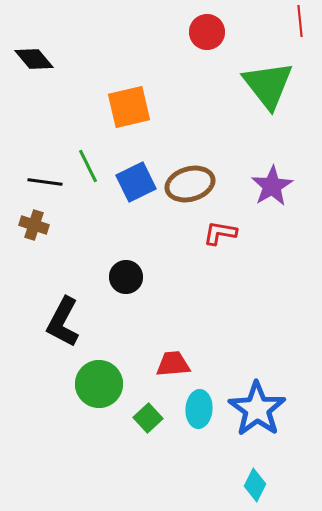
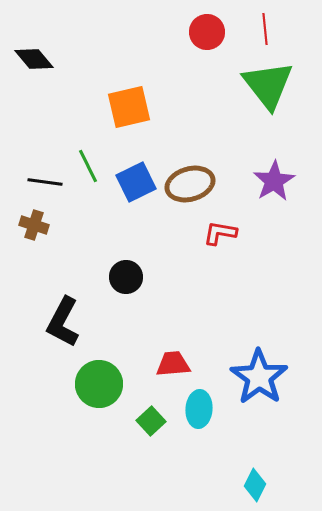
red line: moved 35 px left, 8 px down
purple star: moved 2 px right, 5 px up
blue star: moved 2 px right, 32 px up
green square: moved 3 px right, 3 px down
